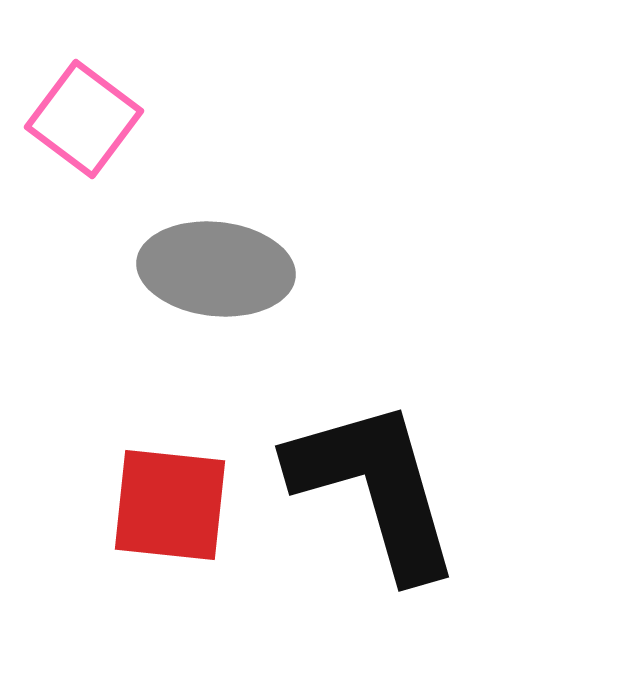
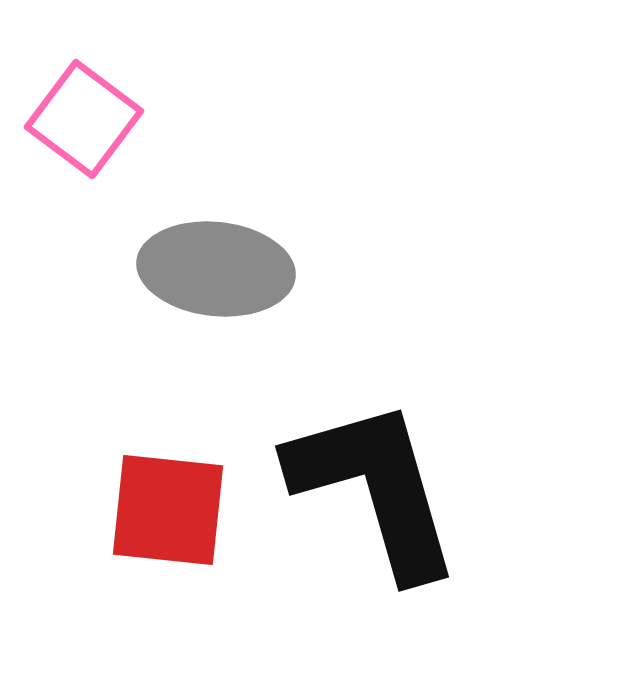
red square: moved 2 px left, 5 px down
